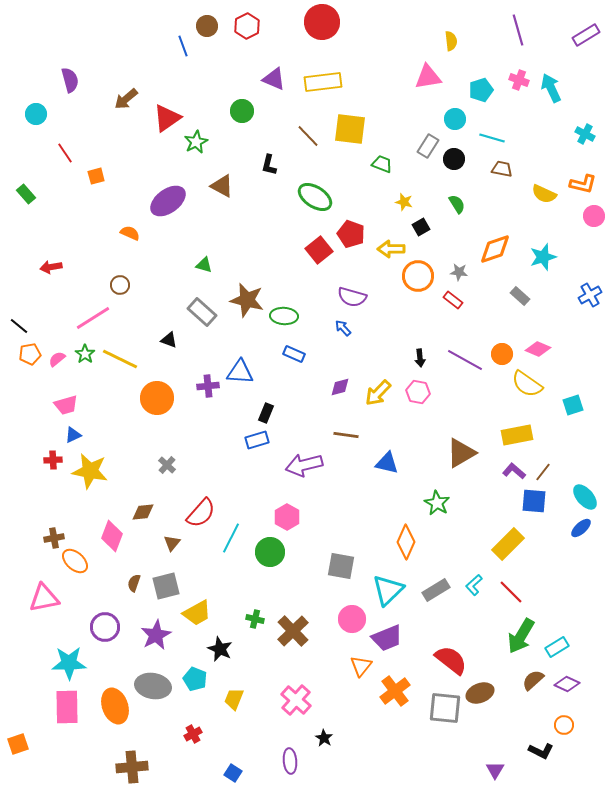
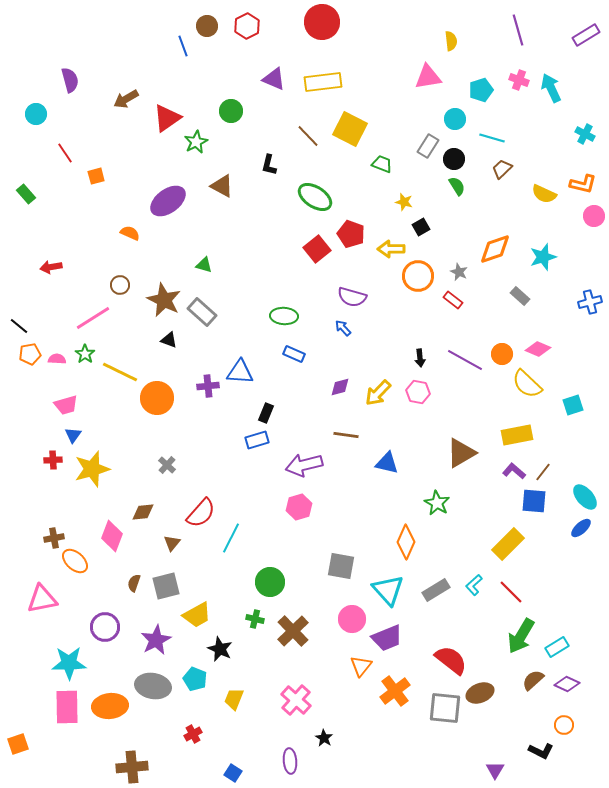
brown arrow at (126, 99): rotated 10 degrees clockwise
green circle at (242, 111): moved 11 px left
yellow square at (350, 129): rotated 20 degrees clockwise
brown trapezoid at (502, 169): rotated 55 degrees counterclockwise
green semicircle at (457, 204): moved 18 px up
red square at (319, 250): moved 2 px left, 1 px up
gray star at (459, 272): rotated 18 degrees clockwise
blue cross at (590, 295): moved 7 px down; rotated 15 degrees clockwise
brown star at (247, 300): moved 83 px left; rotated 12 degrees clockwise
pink semicircle at (57, 359): rotated 42 degrees clockwise
yellow line at (120, 359): moved 13 px down
yellow semicircle at (527, 384): rotated 8 degrees clockwise
blue triangle at (73, 435): rotated 30 degrees counterclockwise
yellow star at (90, 471): moved 2 px right, 2 px up; rotated 27 degrees counterclockwise
pink hexagon at (287, 517): moved 12 px right, 10 px up; rotated 15 degrees clockwise
green circle at (270, 552): moved 30 px down
cyan triangle at (388, 590): rotated 28 degrees counterclockwise
pink triangle at (44, 598): moved 2 px left, 1 px down
yellow trapezoid at (197, 613): moved 2 px down
purple star at (156, 635): moved 5 px down
orange ellipse at (115, 706): moved 5 px left; rotated 76 degrees counterclockwise
